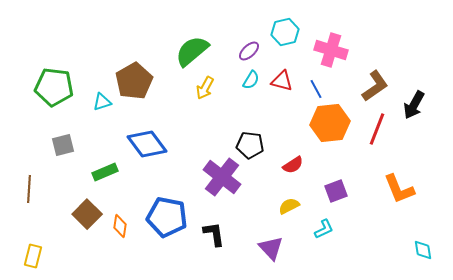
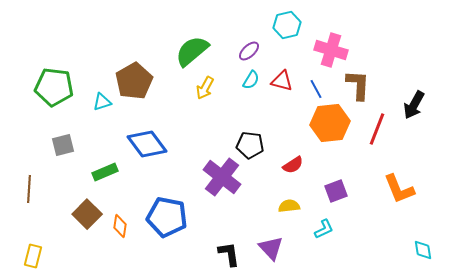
cyan hexagon: moved 2 px right, 7 px up
brown L-shape: moved 17 px left, 1 px up; rotated 52 degrees counterclockwise
yellow semicircle: rotated 20 degrees clockwise
black L-shape: moved 15 px right, 20 px down
